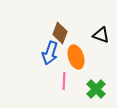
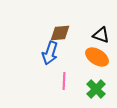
brown diamond: rotated 65 degrees clockwise
orange ellipse: moved 21 px right; rotated 40 degrees counterclockwise
